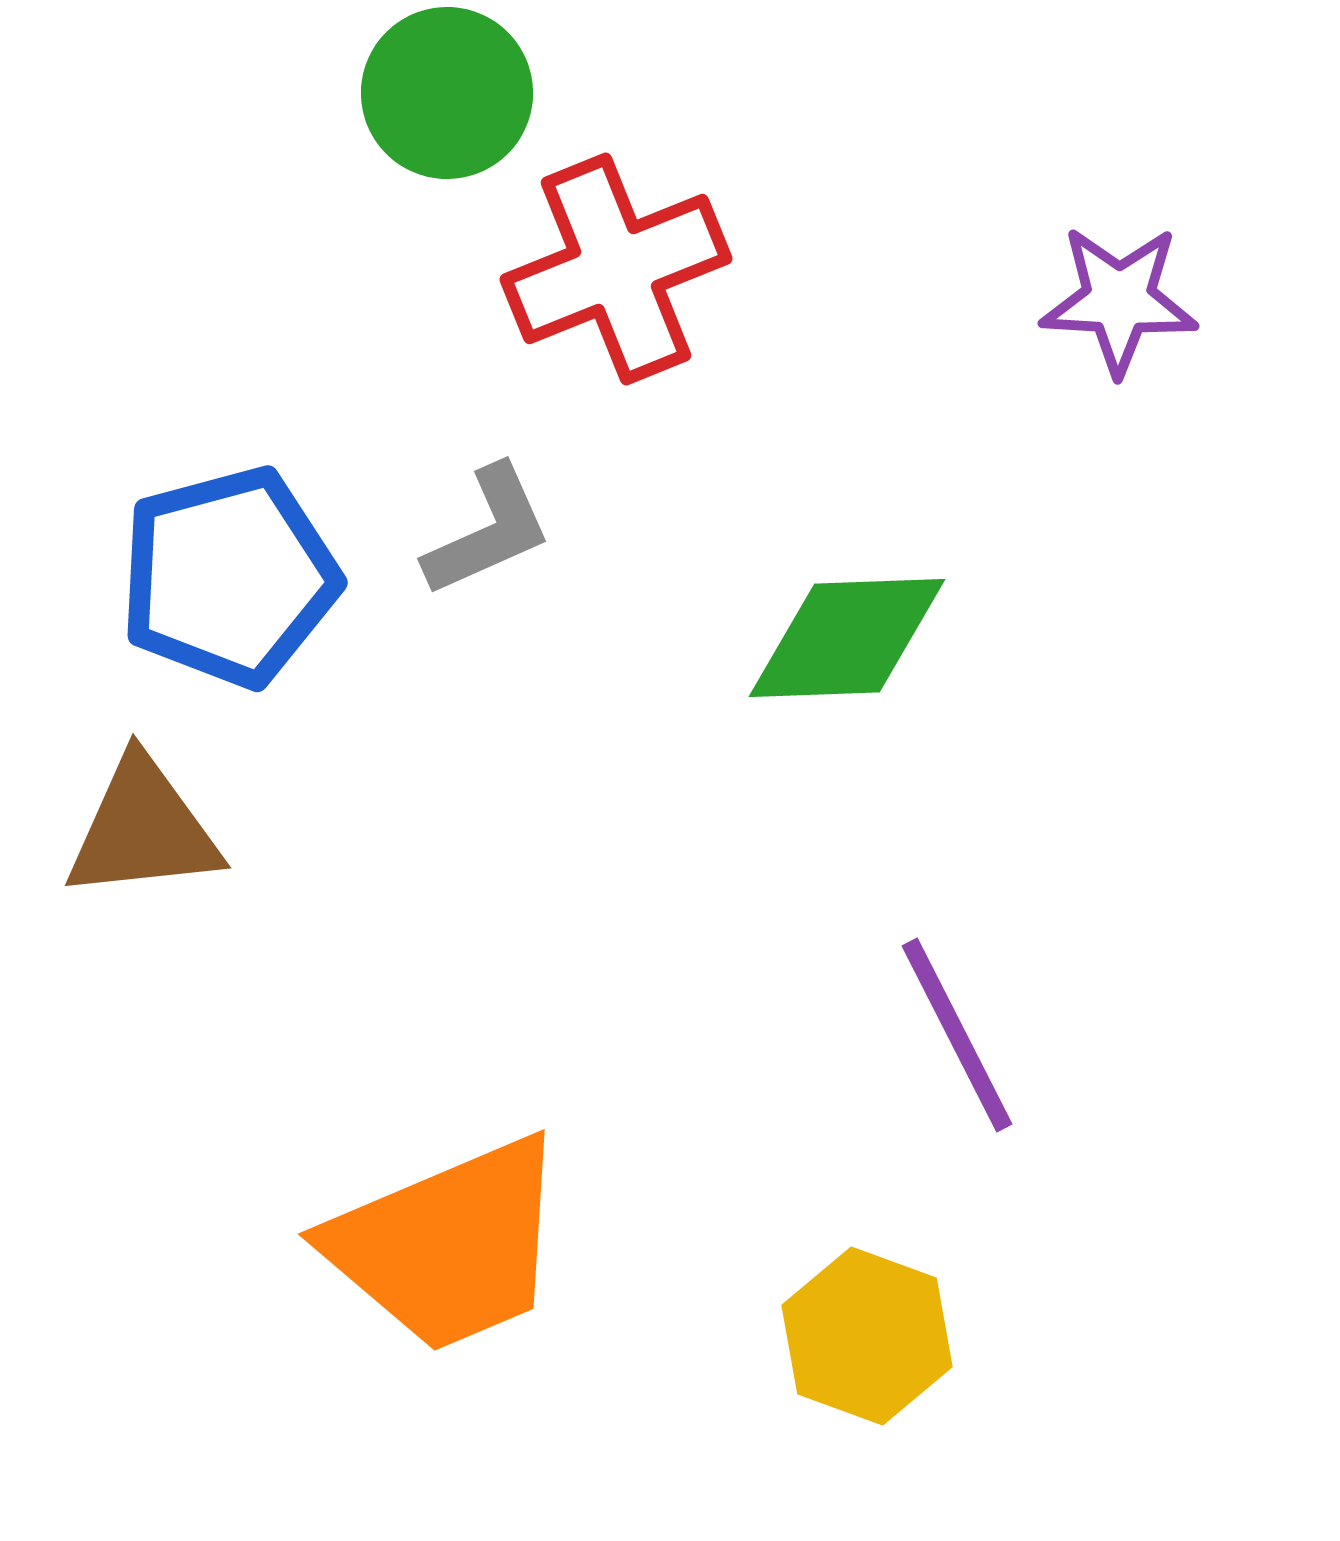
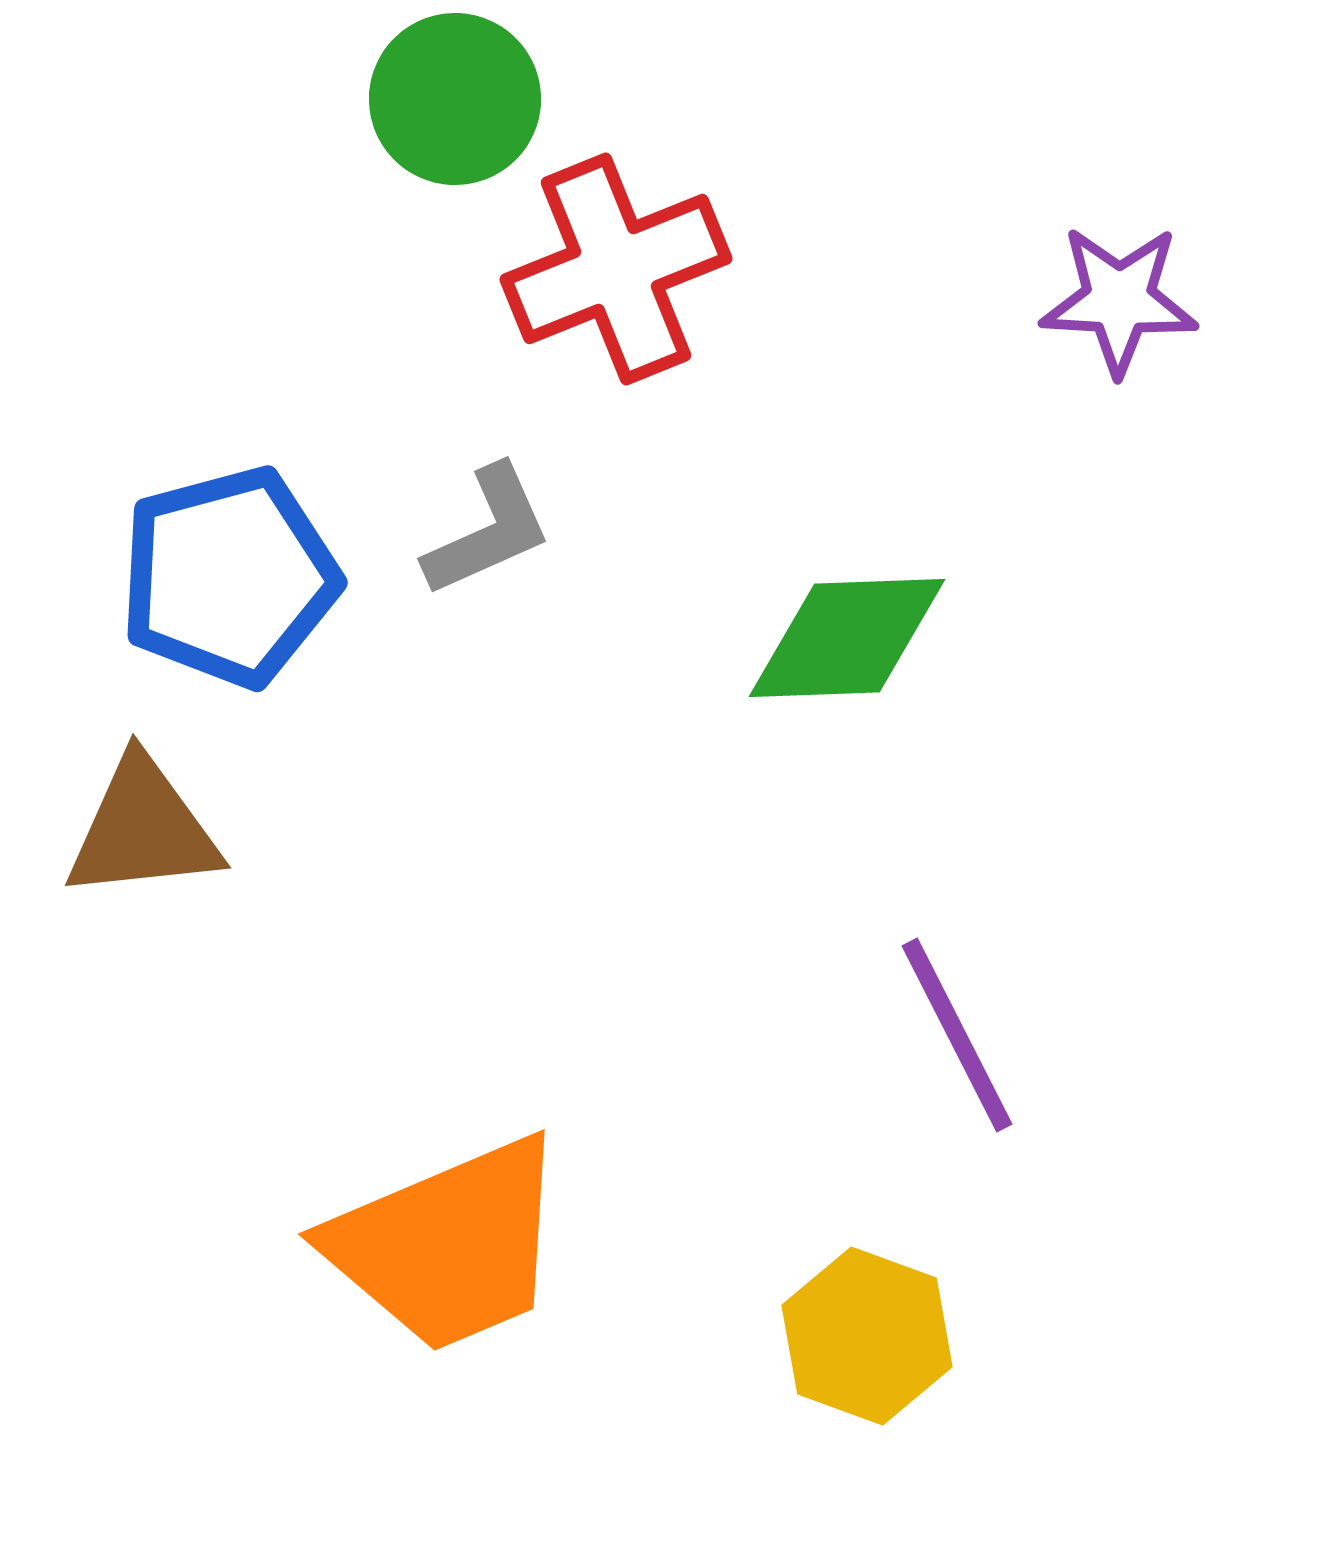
green circle: moved 8 px right, 6 px down
